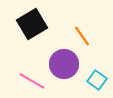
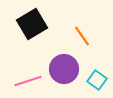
purple circle: moved 5 px down
pink line: moved 4 px left; rotated 48 degrees counterclockwise
